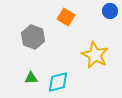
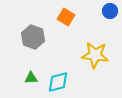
yellow star: rotated 20 degrees counterclockwise
